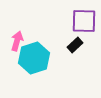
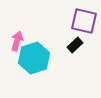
purple square: rotated 12 degrees clockwise
